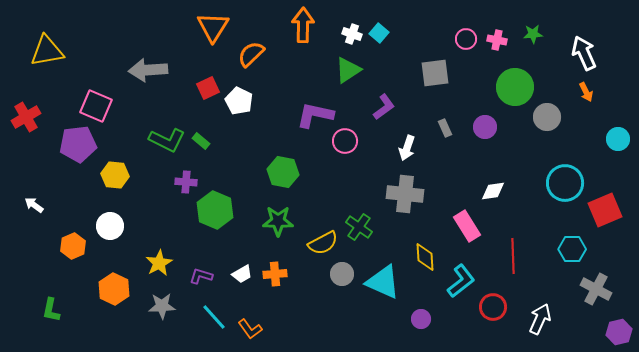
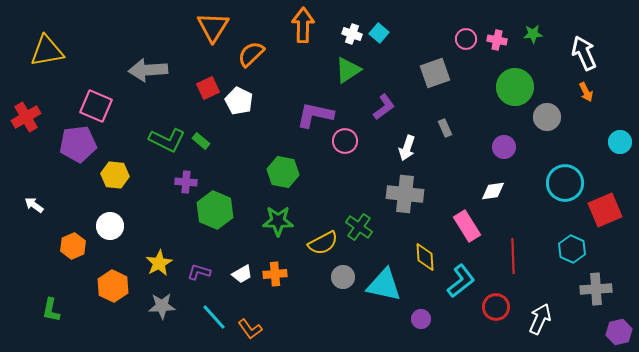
gray square at (435, 73): rotated 12 degrees counterclockwise
purple circle at (485, 127): moved 19 px right, 20 px down
cyan circle at (618, 139): moved 2 px right, 3 px down
cyan hexagon at (572, 249): rotated 24 degrees clockwise
gray circle at (342, 274): moved 1 px right, 3 px down
purple L-shape at (201, 276): moved 2 px left, 4 px up
cyan triangle at (383, 282): moved 1 px right, 3 px down; rotated 12 degrees counterclockwise
orange hexagon at (114, 289): moved 1 px left, 3 px up
gray cross at (596, 289): rotated 32 degrees counterclockwise
red circle at (493, 307): moved 3 px right
